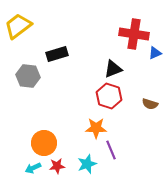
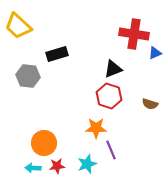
yellow trapezoid: rotated 100 degrees counterclockwise
cyan arrow: rotated 28 degrees clockwise
